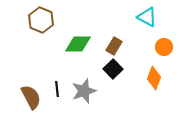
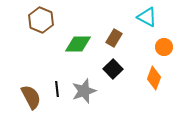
brown rectangle: moved 8 px up
